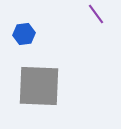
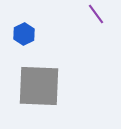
blue hexagon: rotated 20 degrees counterclockwise
